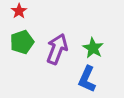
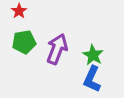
green pentagon: moved 2 px right; rotated 10 degrees clockwise
green star: moved 7 px down
blue L-shape: moved 5 px right
